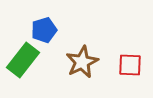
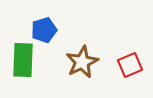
green rectangle: rotated 36 degrees counterclockwise
red square: rotated 25 degrees counterclockwise
